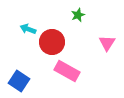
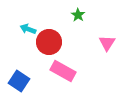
green star: rotated 16 degrees counterclockwise
red circle: moved 3 px left
pink rectangle: moved 4 px left
